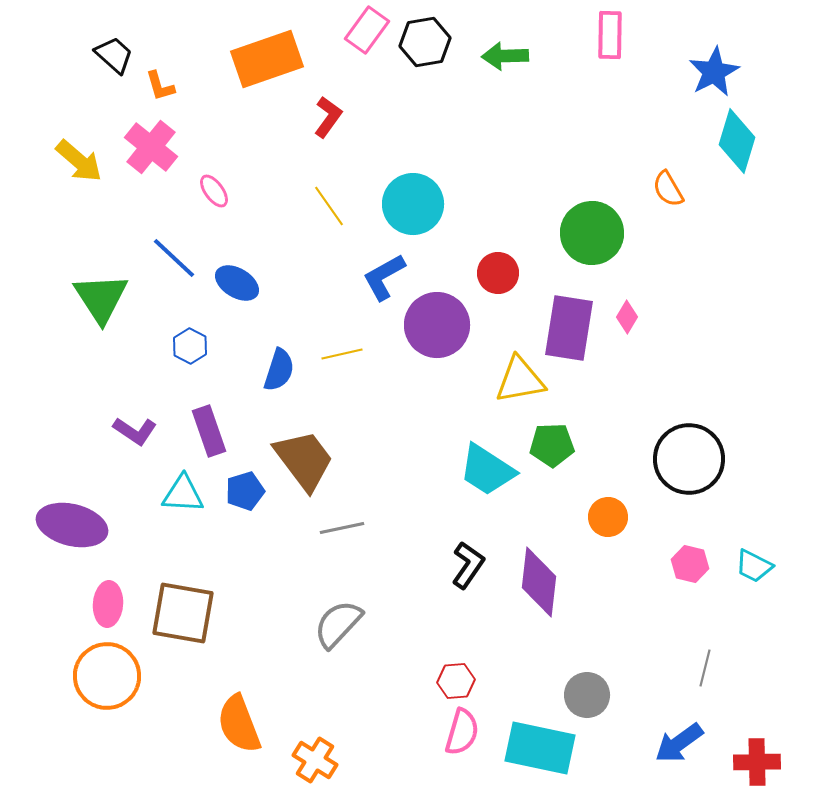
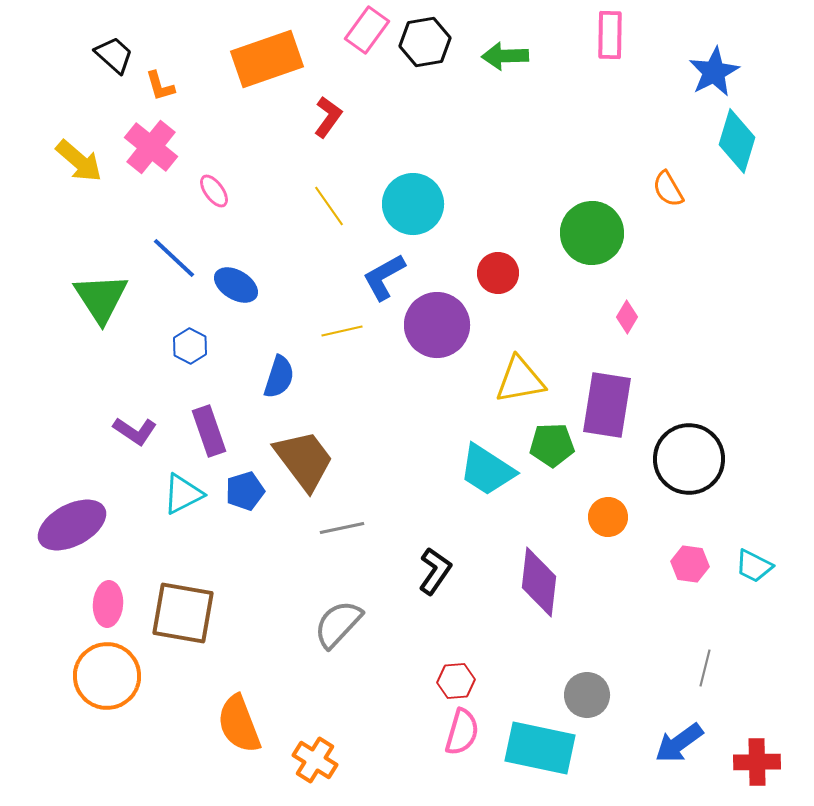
blue ellipse at (237, 283): moved 1 px left, 2 px down
purple rectangle at (569, 328): moved 38 px right, 77 px down
yellow line at (342, 354): moved 23 px up
blue semicircle at (279, 370): moved 7 px down
cyan triangle at (183, 494): rotated 30 degrees counterclockwise
purple ellipse at (72, 525): rotated 42 degrees counterclockwise
pink hexagon at (690, 564): rotated 6 degrees counterclockwise
black L-shape at (468, 565): moved 33 px left, 6 px down
